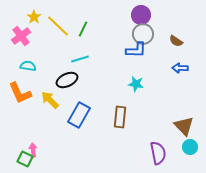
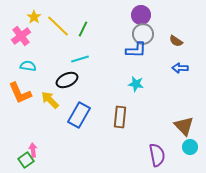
purple semicircle: moved 1 px left, 2 px down
green square: moved 1 px right, 1 px down; rotated 28 degrees clockwise
